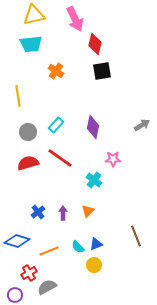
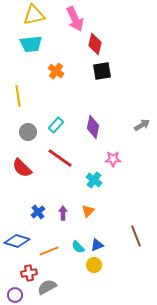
red semicircle: moved 6 px left, 5 px down; rotated 120 degrees counterclockwise
blue triangle: moved 1 px right, 1 px down
red cross: rotated 21 degrees clockwise
